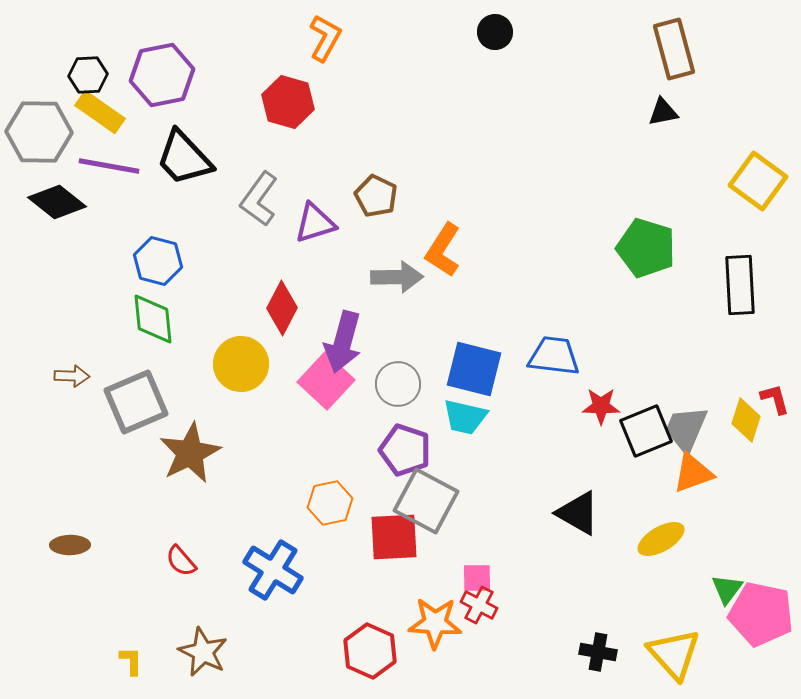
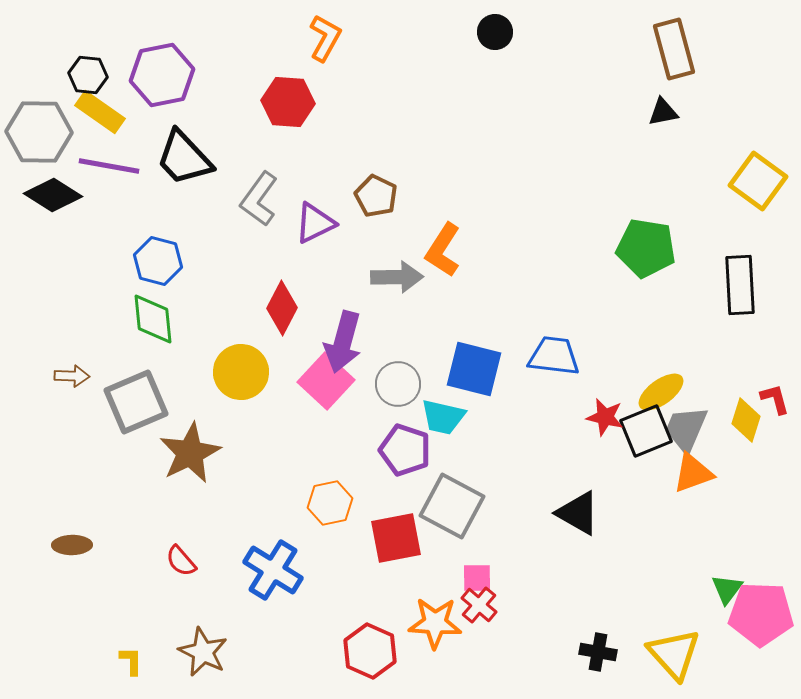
black hexagon at (88, 75): rotated 9 degrees clockwise
red hexagon at (288, 102): rotated 12 degrees counterclockwise
black diamond at (57, 202): moved 4 px left, 7 px up; rotated 6 degrees counterclockwise
purple triangle at (315, 223): rotated 9 degrees counterclockwise
green pentagon at (646, 248): rotated 8 degrees counterclockwise
yellow circle at (241, 364): moved 8 px down
red star at (601, 406): moved 4 px right, 11 px down; rotated 12 degrees clockwise
cyan trapezoid at (465, 417): moved 22 px left
gray square at (426, 501): moved 26 px right, 5 px down
red square at (394, 537): moved 2 px right, 1 px down; rotated 8 degrees counterclockwise
yellow ellipse at (661, 539): moved 147 px up; rotated 6 degrees counterclockwise
brown ellipse at (70, 545): moved 2 px right
red cross at (479, 605): rotated 12 degrees clockwise
pink pentagon at (761, 614): rotated 10 degrees counterclockwise
